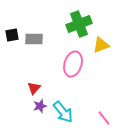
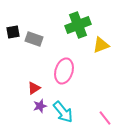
green cross: moved 1 px left, 1 px down
black square: moved 1 px right, 3 px up
gray rectangle: rotated 18 degrees clockwise
pink ellipse: moved 9 px left, 7 px down
red triangle: rotated 16 degrees clockwise
pink line: moved 1 px right
